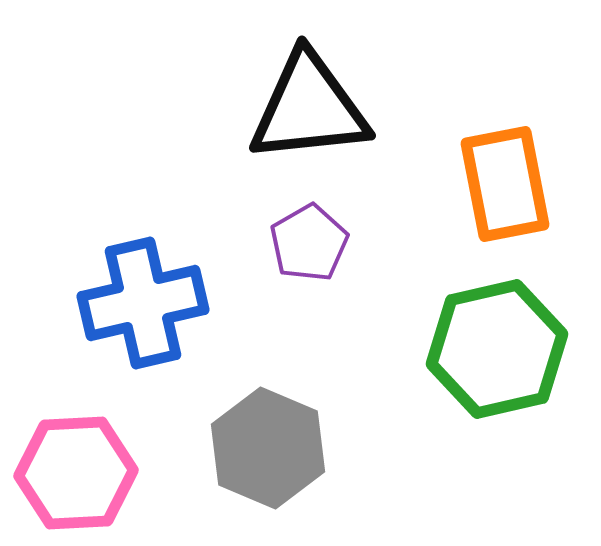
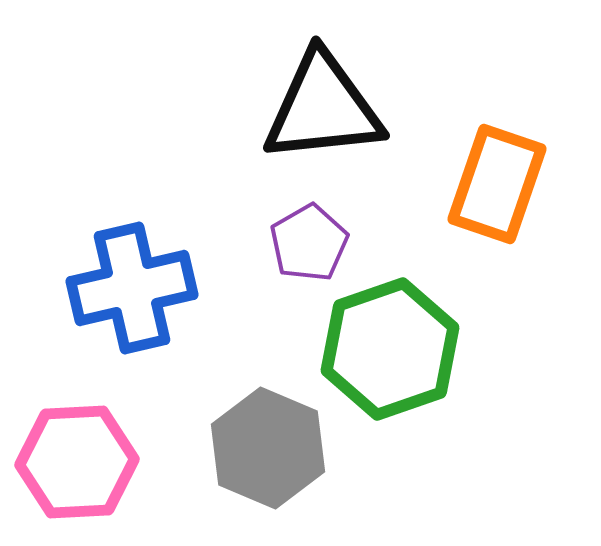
black triangle: moved 14 px right
orange rectangle: moved 8 px left; rotated 30 degrees clockwise
blue cross: moved 11 px left, 15 px up
green hexagon: moved 107 px left; rotated 6 degrees counterclockwise
pink hexagon: moved 1 px right, 11 px up
